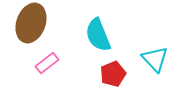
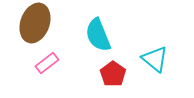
brown ellipse: moved 4 px right
cyan triangle: rotated 8 degrees counterclockwise
red pentagon: rotated 15 degrees counterclockwise
